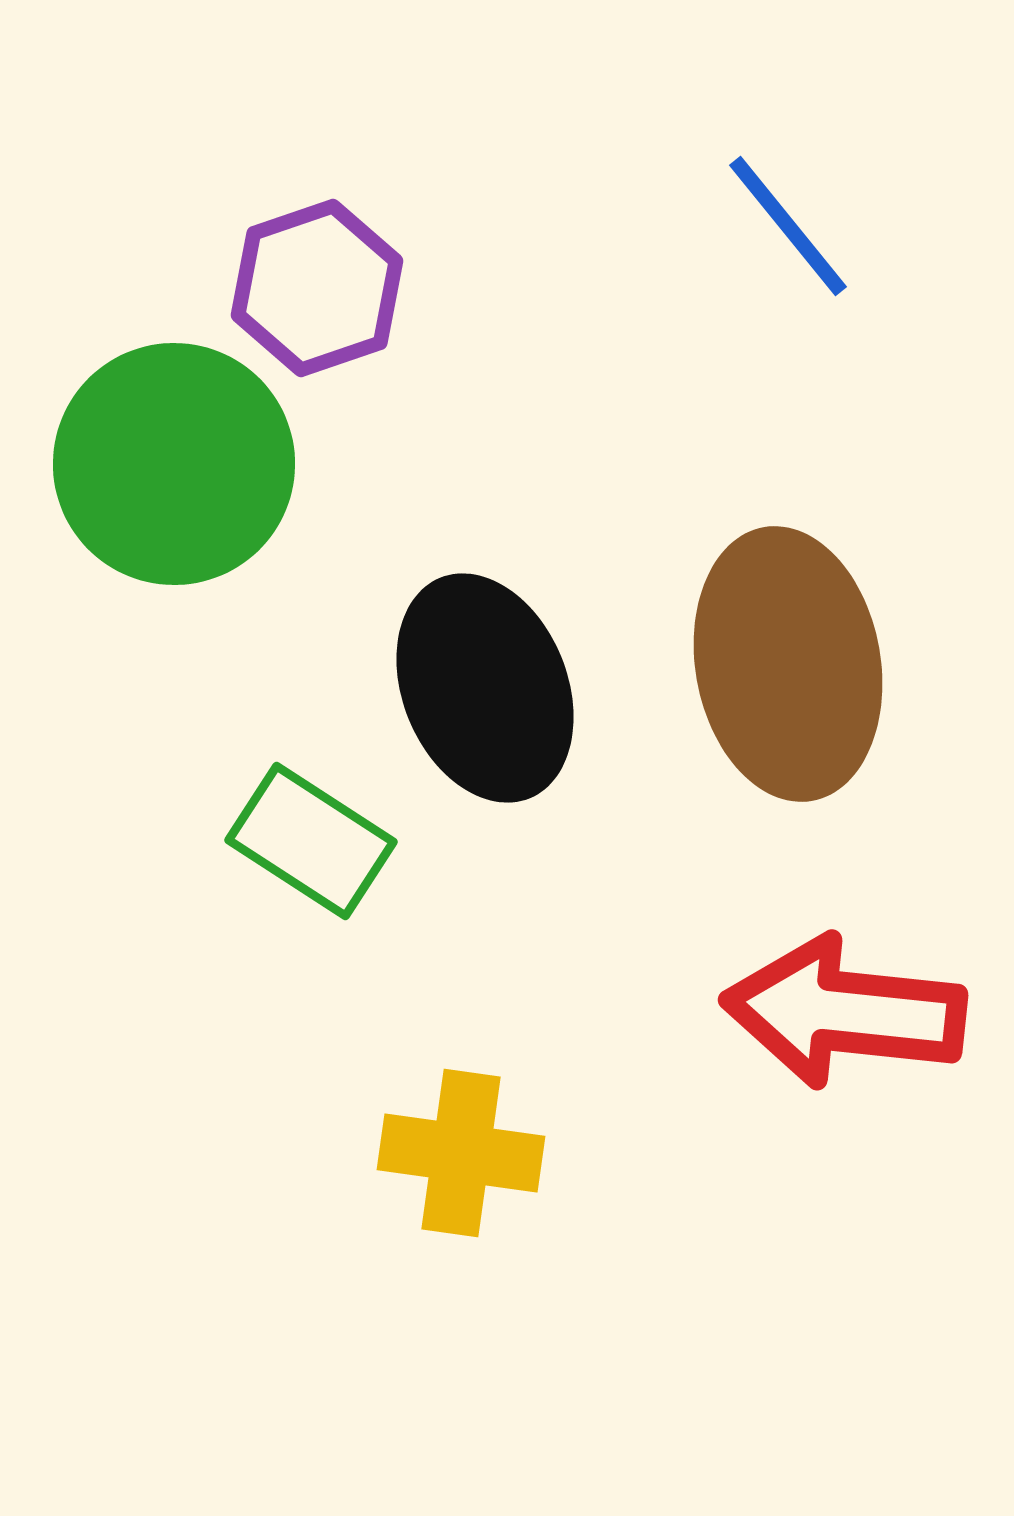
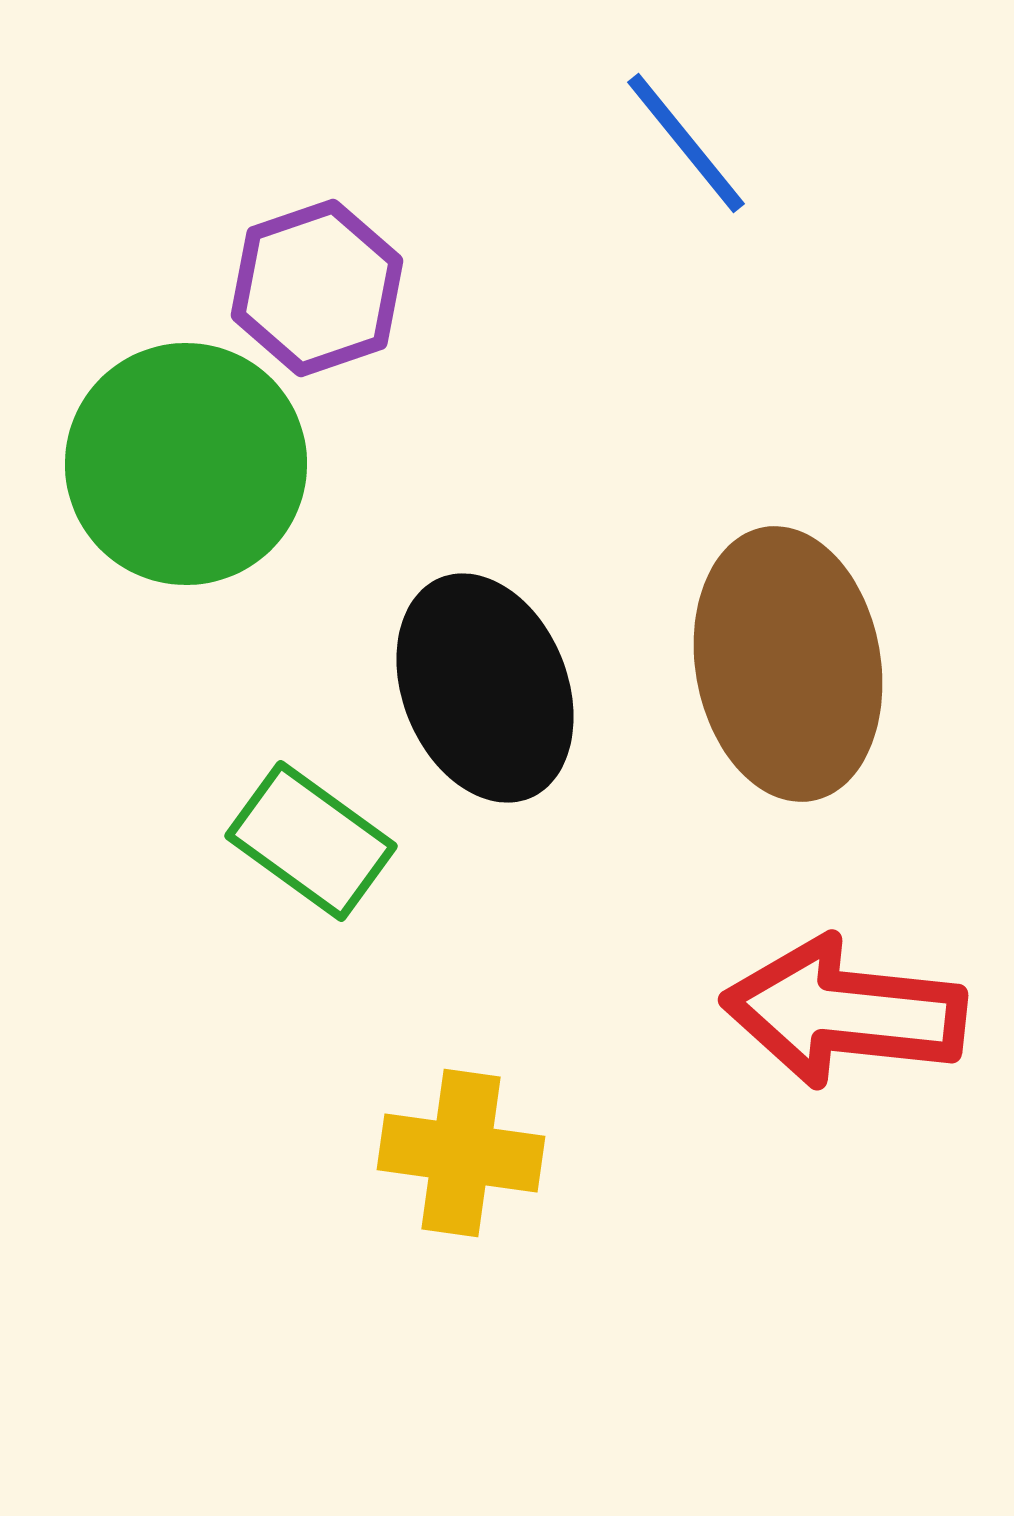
blue line: moved 102 px left, 83 px up
green circle: moved 12 px right
green rectangle: rotated 3 degrees clockwise
